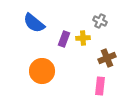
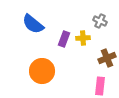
blue semicircle: moved 1 px left, 1 px down
